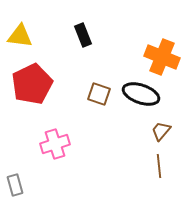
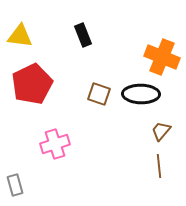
black ellipse: rotated 18 degrees counterclockwise
